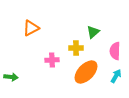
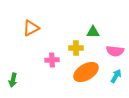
green triangle: rotated 40 degrees clockwise
pink semicircle: rotated 84 degrees counterclockwise
orange ellipse: rotated 15 degrees clockwise
green arrow: moved 2 px right, 3 px down; rotated 96 degrees clockwise
